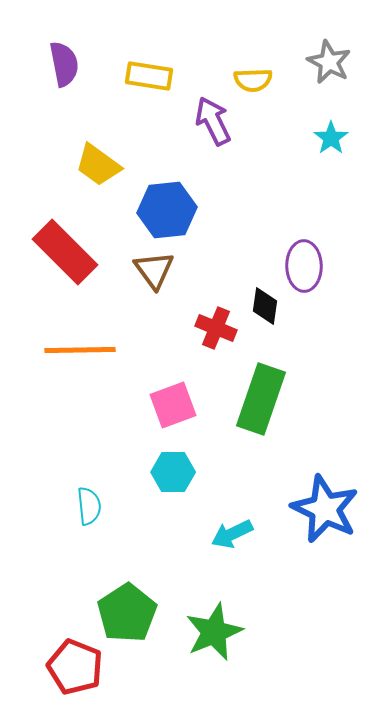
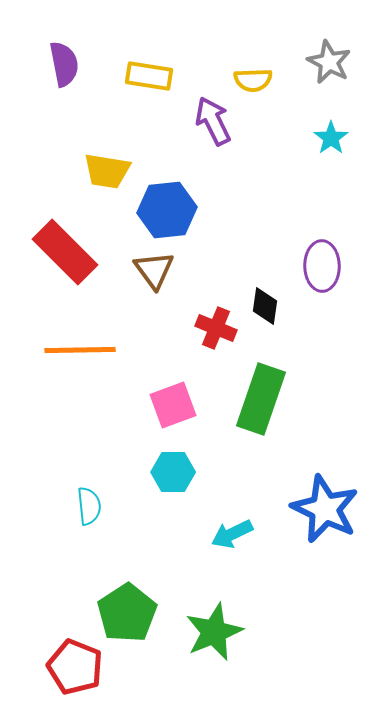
yellow trapezoid: moved 9 px right, 6 px down; rotated 27 degrees counterclockwise
purple ellipse: moved 18 px right
